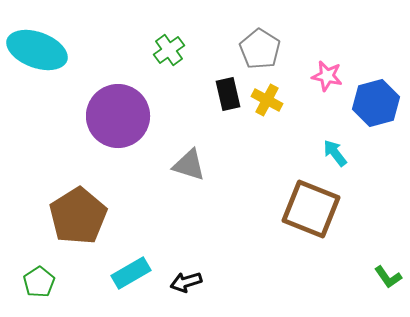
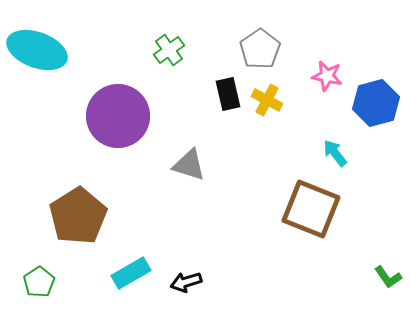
gray pentagon: rotated 6 degrees clockwise
